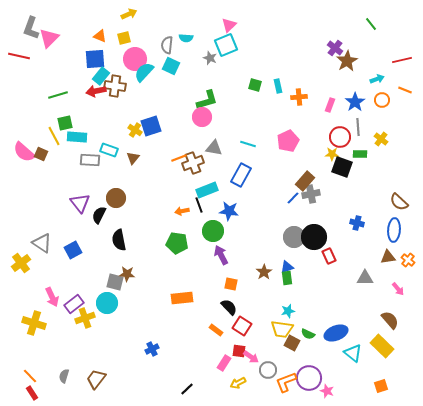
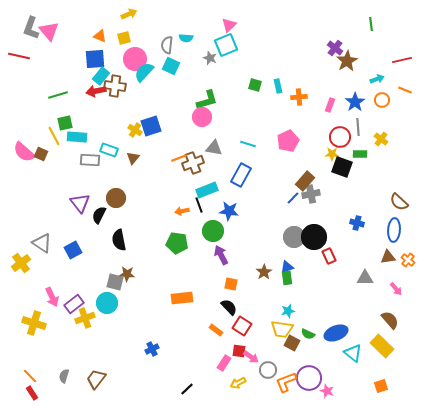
green line at (371, 24): rotated 32 degrees clockwise
pink triangle at (49, 38): moved 7 px up; rotated 25 degrees counterclockwise
pink arrow at (398, 289): moved 2 px left
